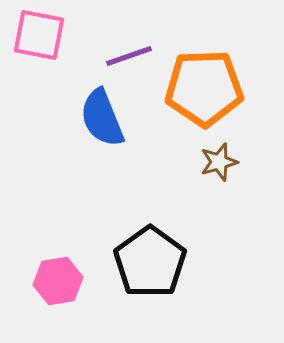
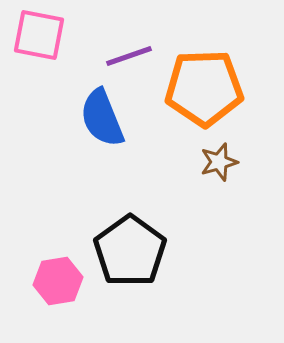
black pentagon: moved 20 px left, 11 px up
